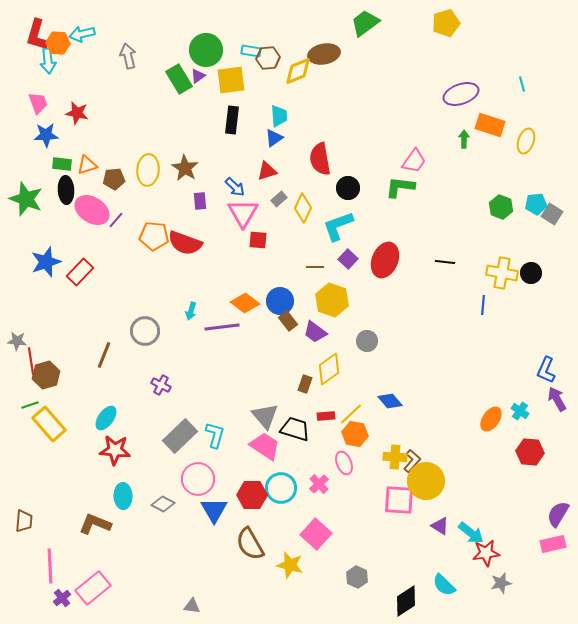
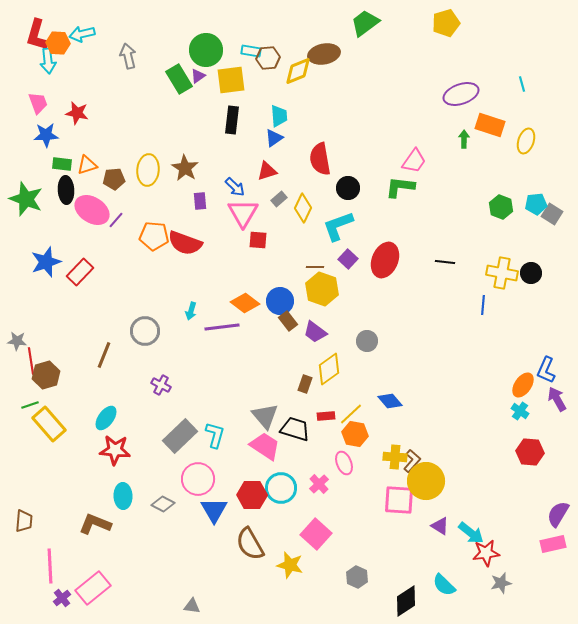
yellow hexagon at (332, 300): moved 10 px left, 11 px up
orange ellipse at (491, 419): moved 32 px right, 34 px up
